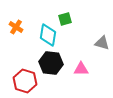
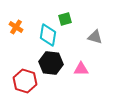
gray triangle: moved 7 px left, 6 px up
